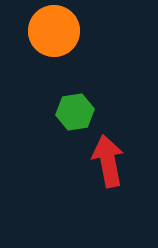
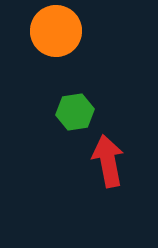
orange circle: moved 2 px right
